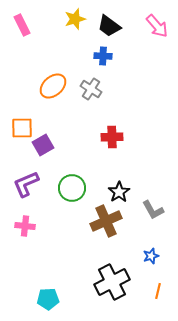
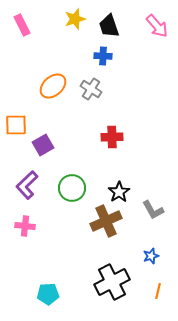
black trapezoid: rotated 35 degrees clockwise
orange square: moved 6 px left, 3 px up
purple L-shape: moved 1 px right, 1 px down; rotated 20 degrees counterclockwise
cyan pentagon: moved 5 px up
